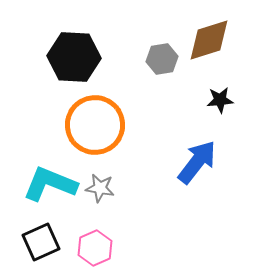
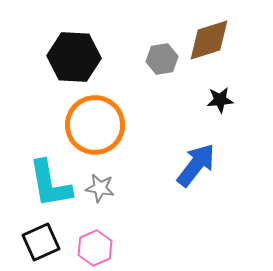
blue arrow: moved 1 px left, 3 px down
cyan L-shape: rotated 122 degrees counterclockwise
